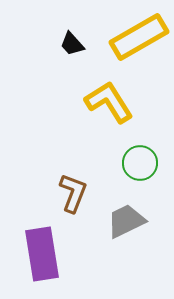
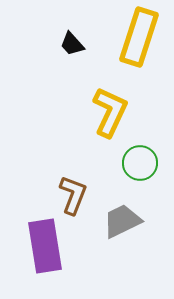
yellow rectangle: rotated 42 degrees counterclockwise
yellow L-shape: moved 1 px right, 10 px down; rotated 57 degrees clockwise
brown L-shape: moved 2 px down
gray trapezoid: moved 4 px left
purple rectangle: moved 3 px right, 8 px up
